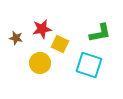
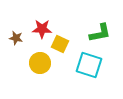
red star: rotated 12 degrees clockwise
